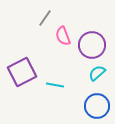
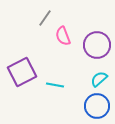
purple circle: moved 5 px right
cyan semicircle: moved 2 px right, 6 px down
